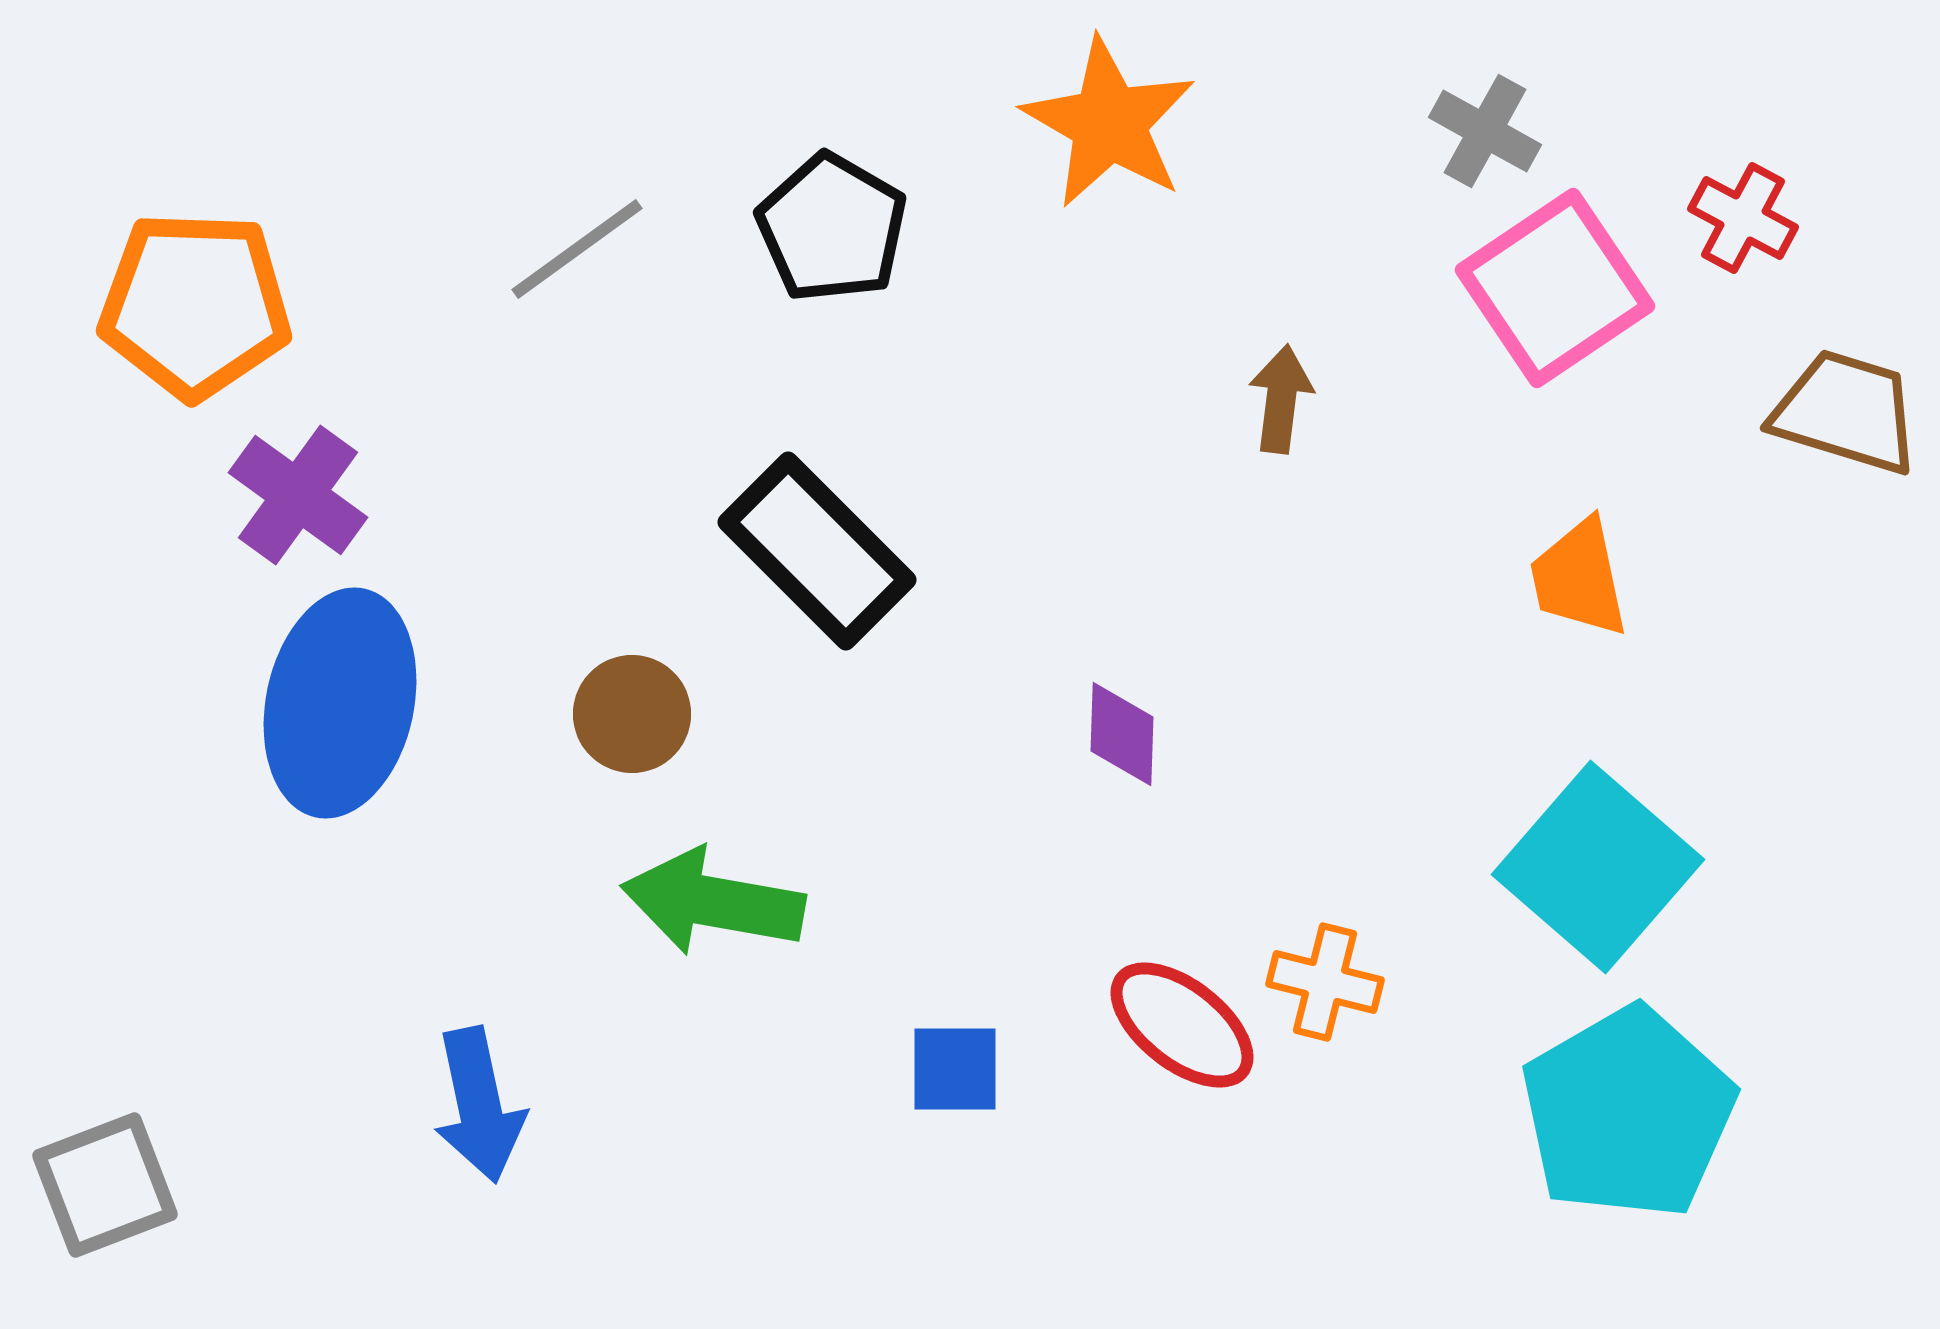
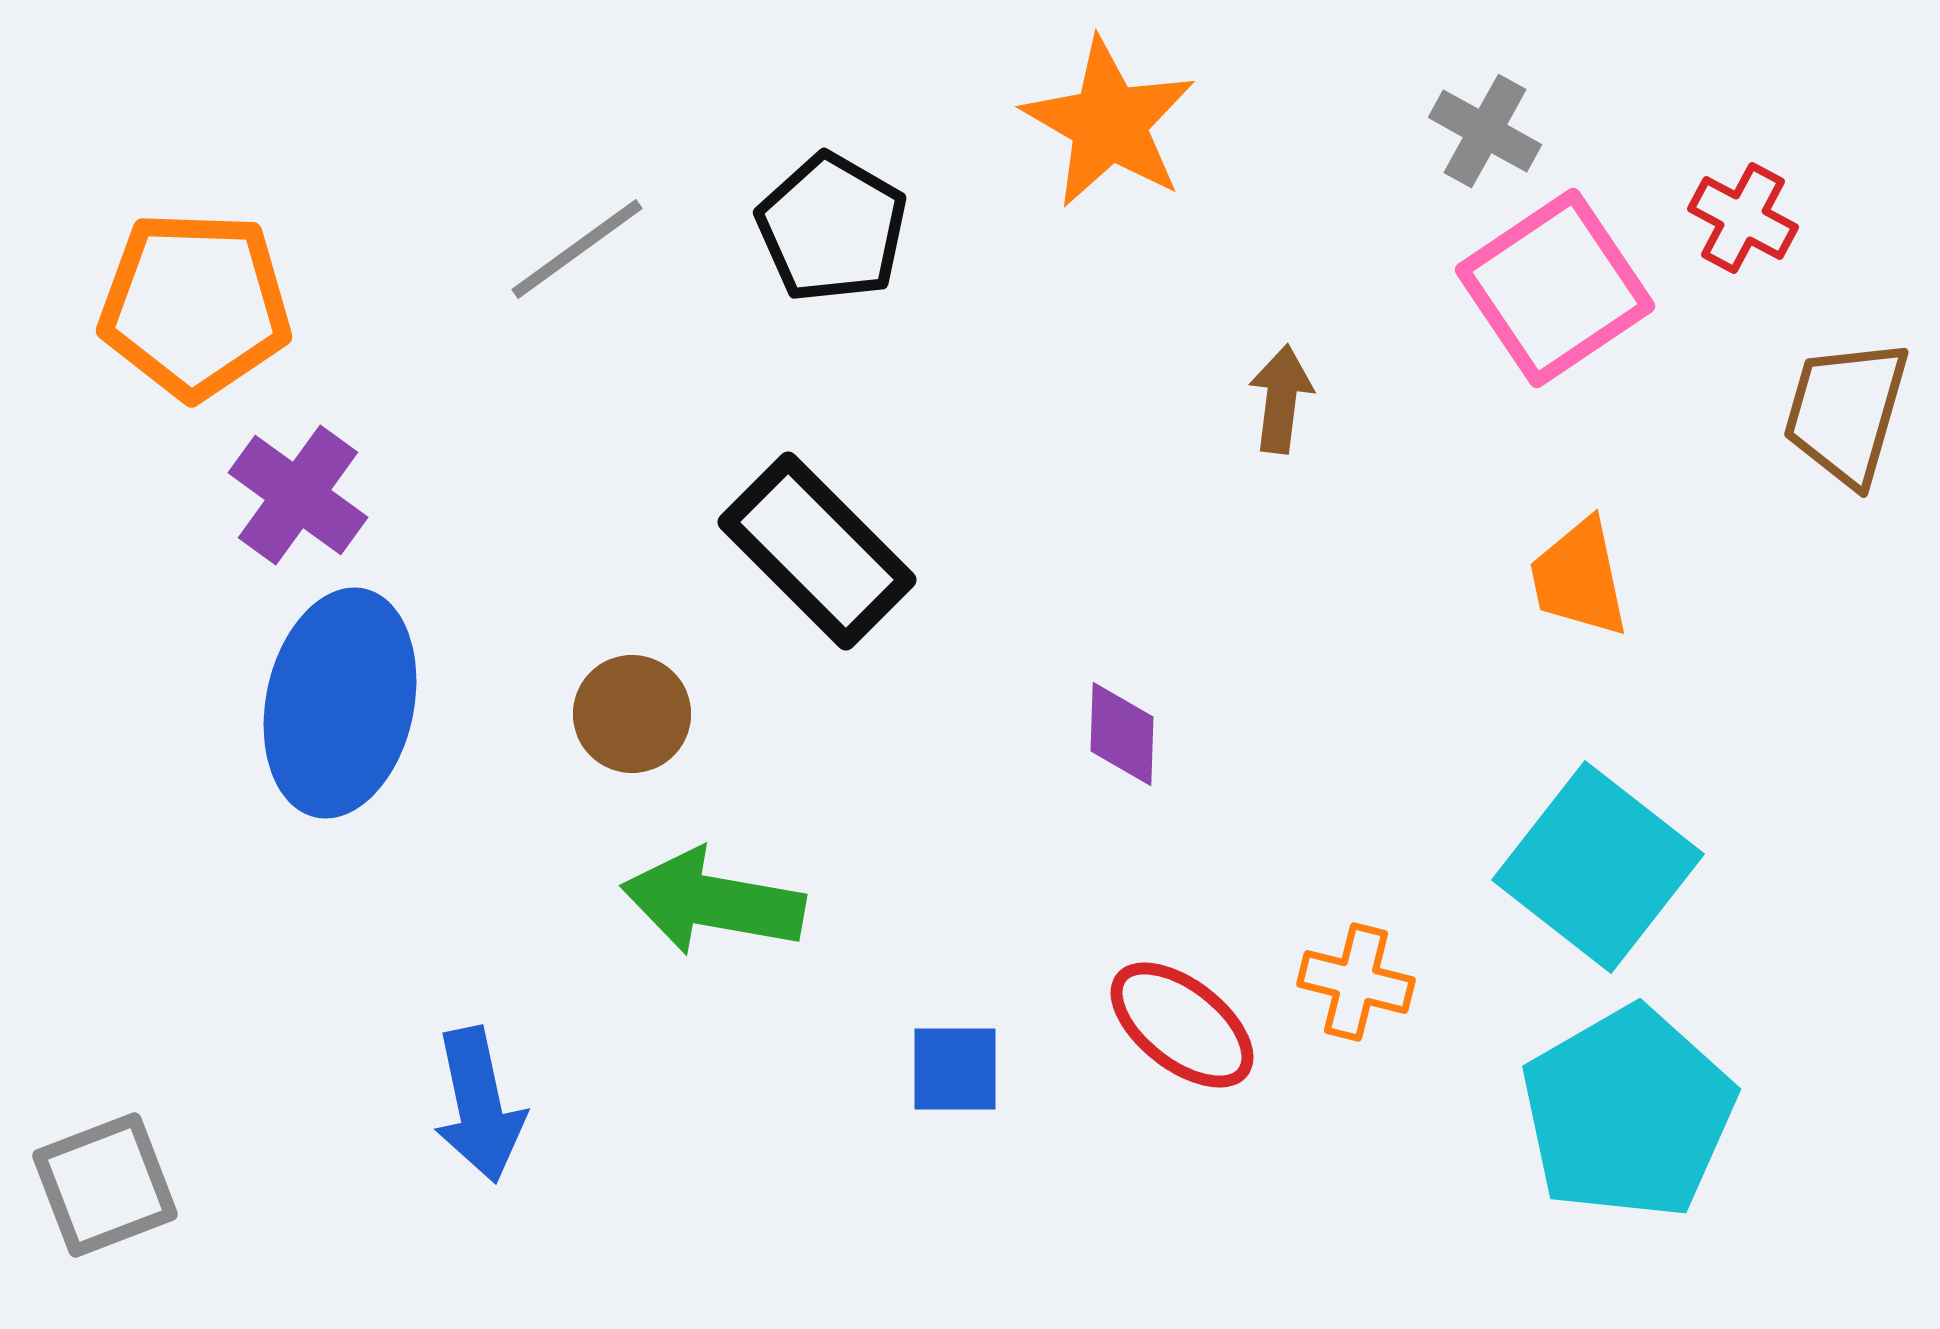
brown trapezoid: rotated 91 degrees counterclockwise
cyan square: rotated 3 degrees counterclockwise
orange cross: moved 31 px right
